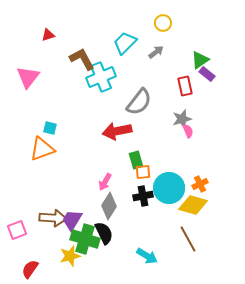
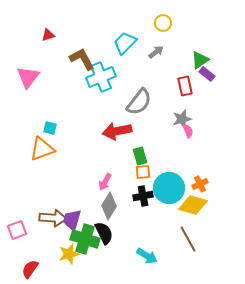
green rectangle: moved 4 px right, 4 px up
purple trapezoid: rotated 15 degrees counterclockwise
yellow star: moved 1 px left, 2 px up
